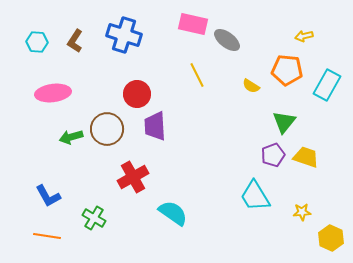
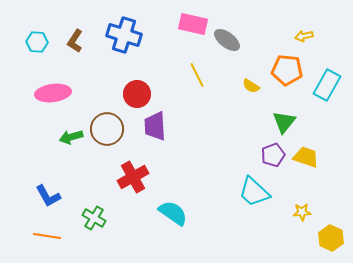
cyan trapezoid: moved 1 px left, 4 px up; rotated 16 degrees counterclockwise
